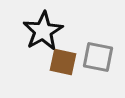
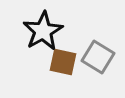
gray square: rotated 20 degrees clockwise
